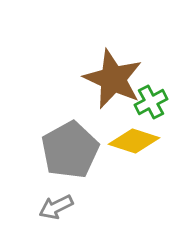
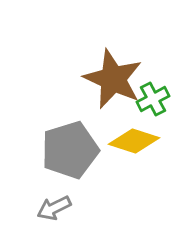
green cross: moved 2 px right, 3 px up
gray pentagon: rotated 12 degrees clockwise
gray arrow: moved 2 px left, 1 px down
